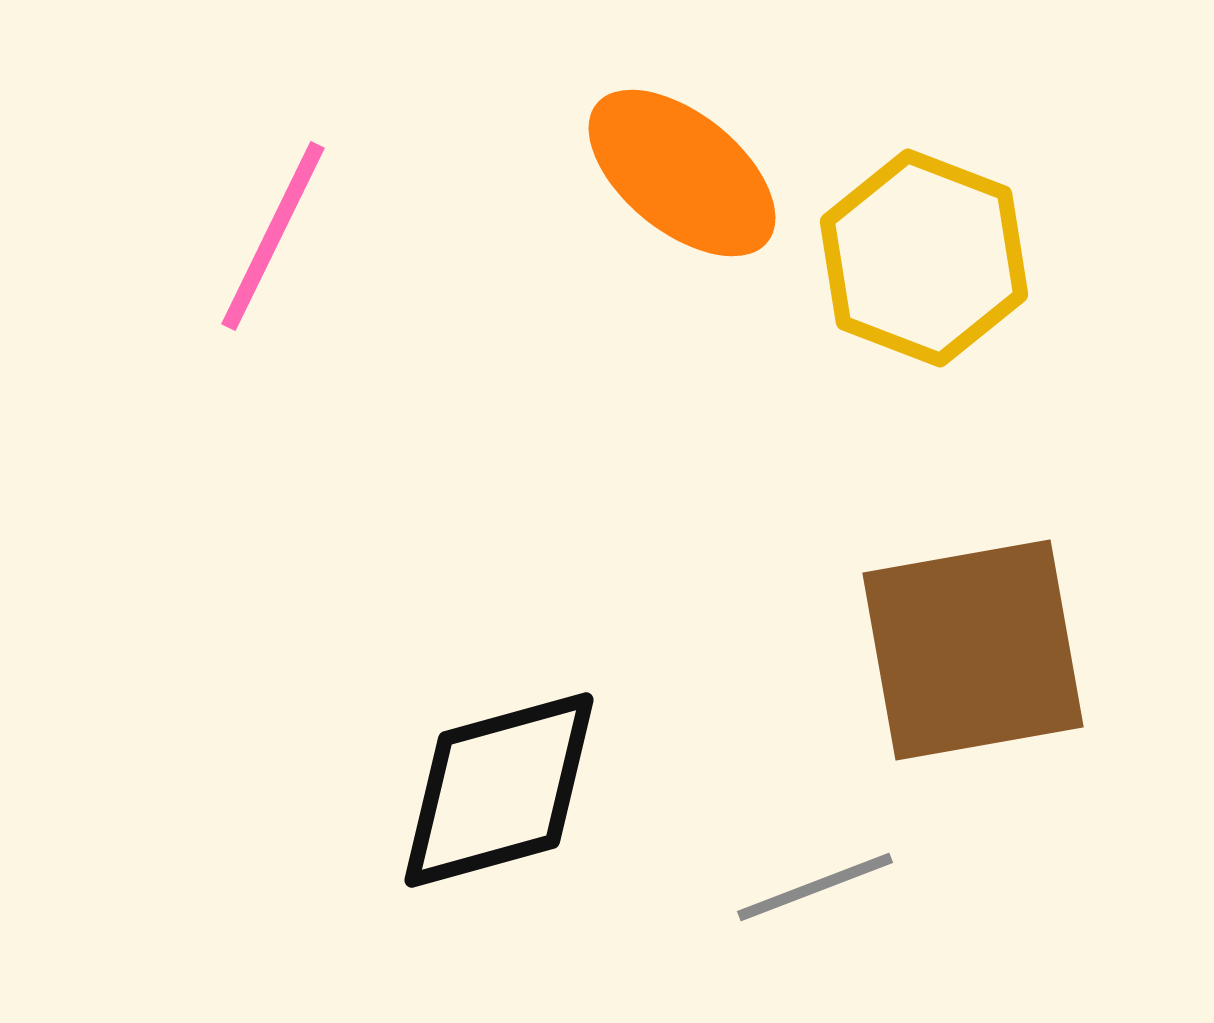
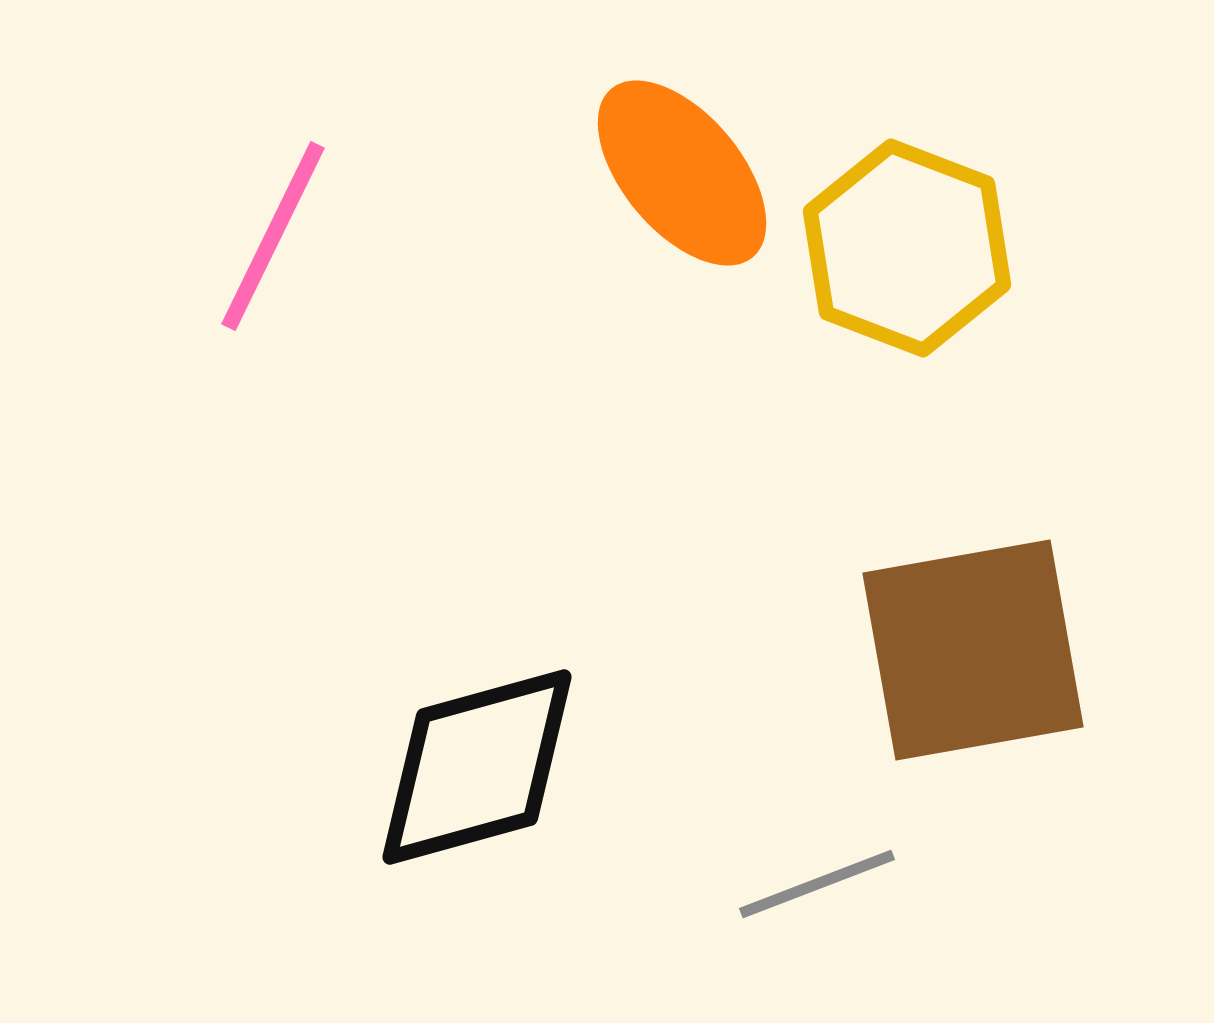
orange ellipse: rotated 11 degrees clockwise
yellow hexagon: moved 17 px left, 10 px up
black diamond: moved 22 px left, 23 px up
gray line: moved 2 px right, 3 px up
